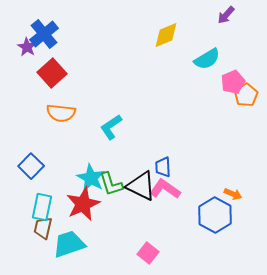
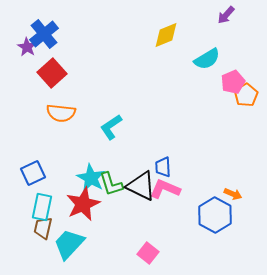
blue square: moved 2 px right, 7 px down; rotated 20 degrees clockwise
pink L-shape: rotated 12 degrees counterclockwise
cyan trapezoid: rotated 28 degrees counterclockwise
